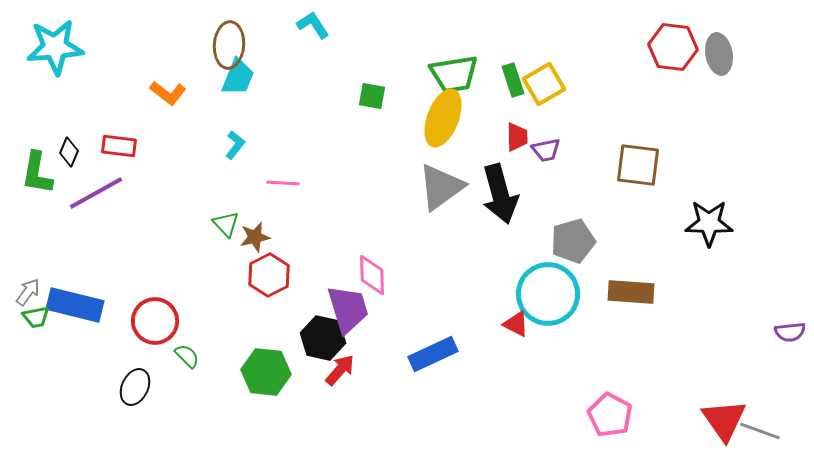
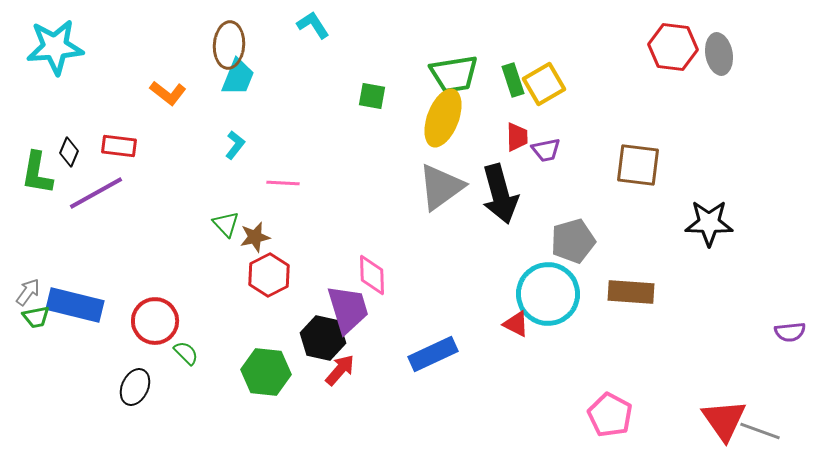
green semicircle at (187, 356): moved 1 px left, 3 px up
